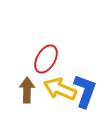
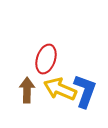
red ellipse: rotated 12 degrees counterclockwise
